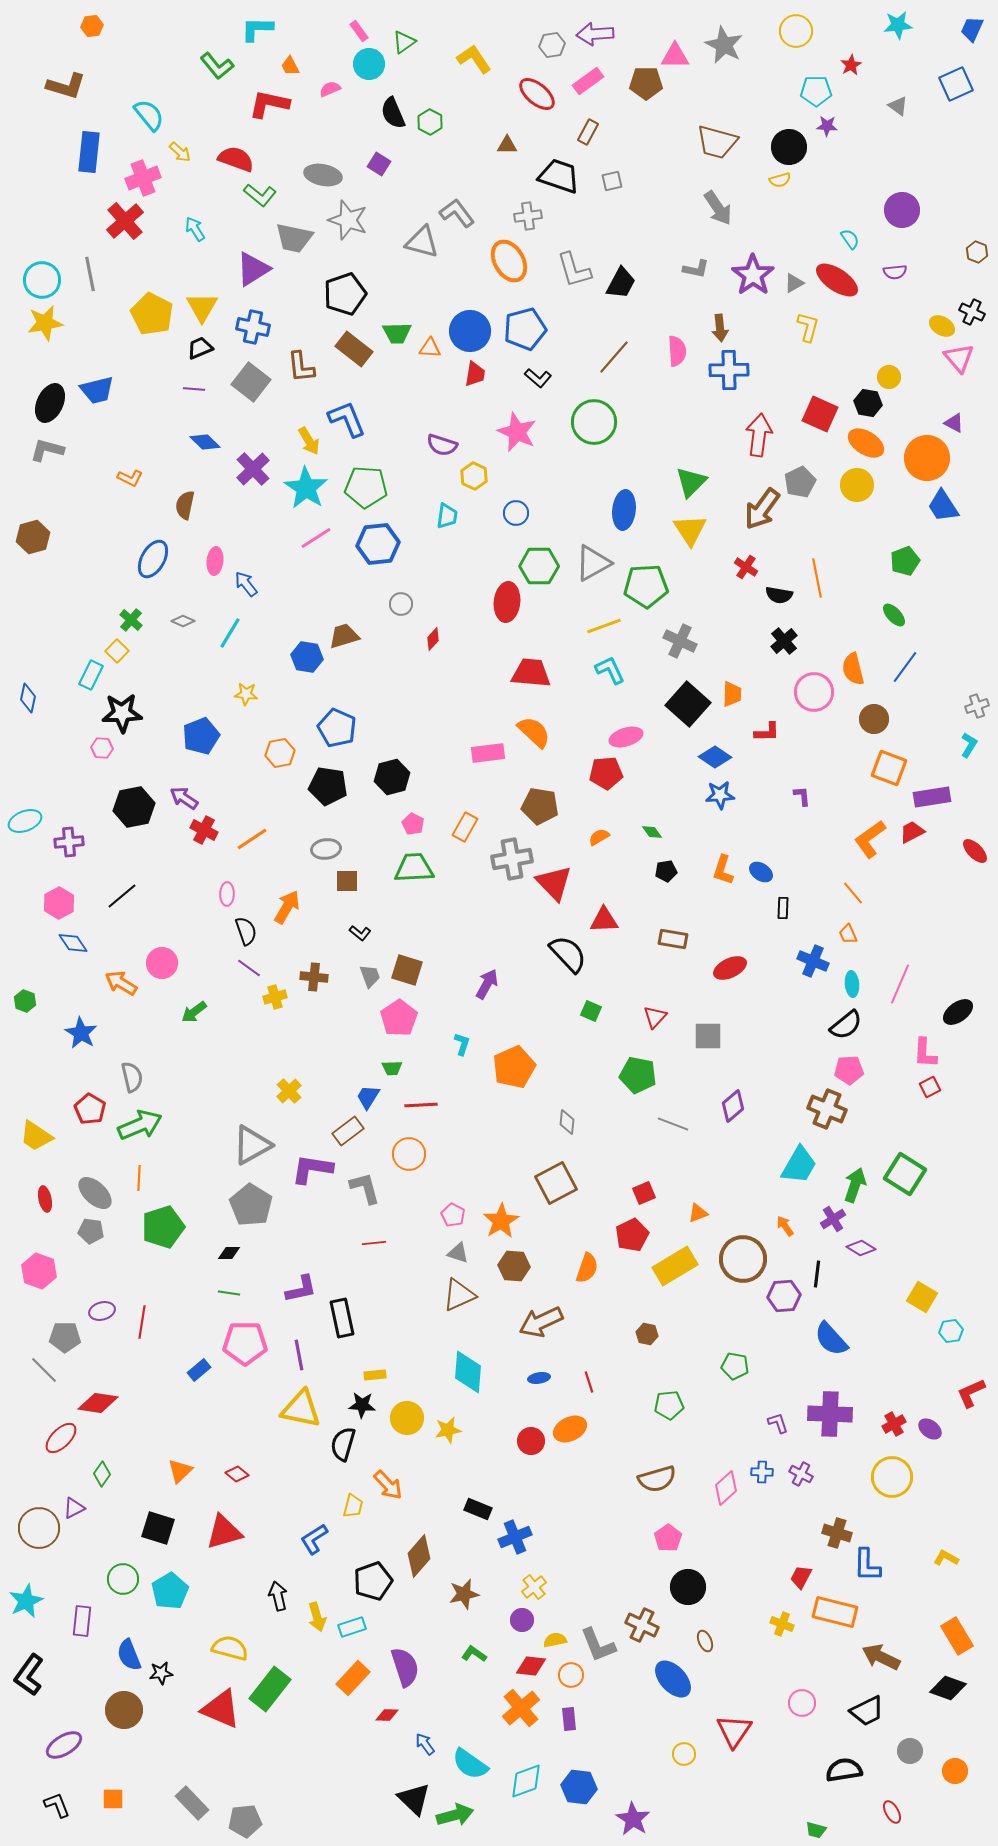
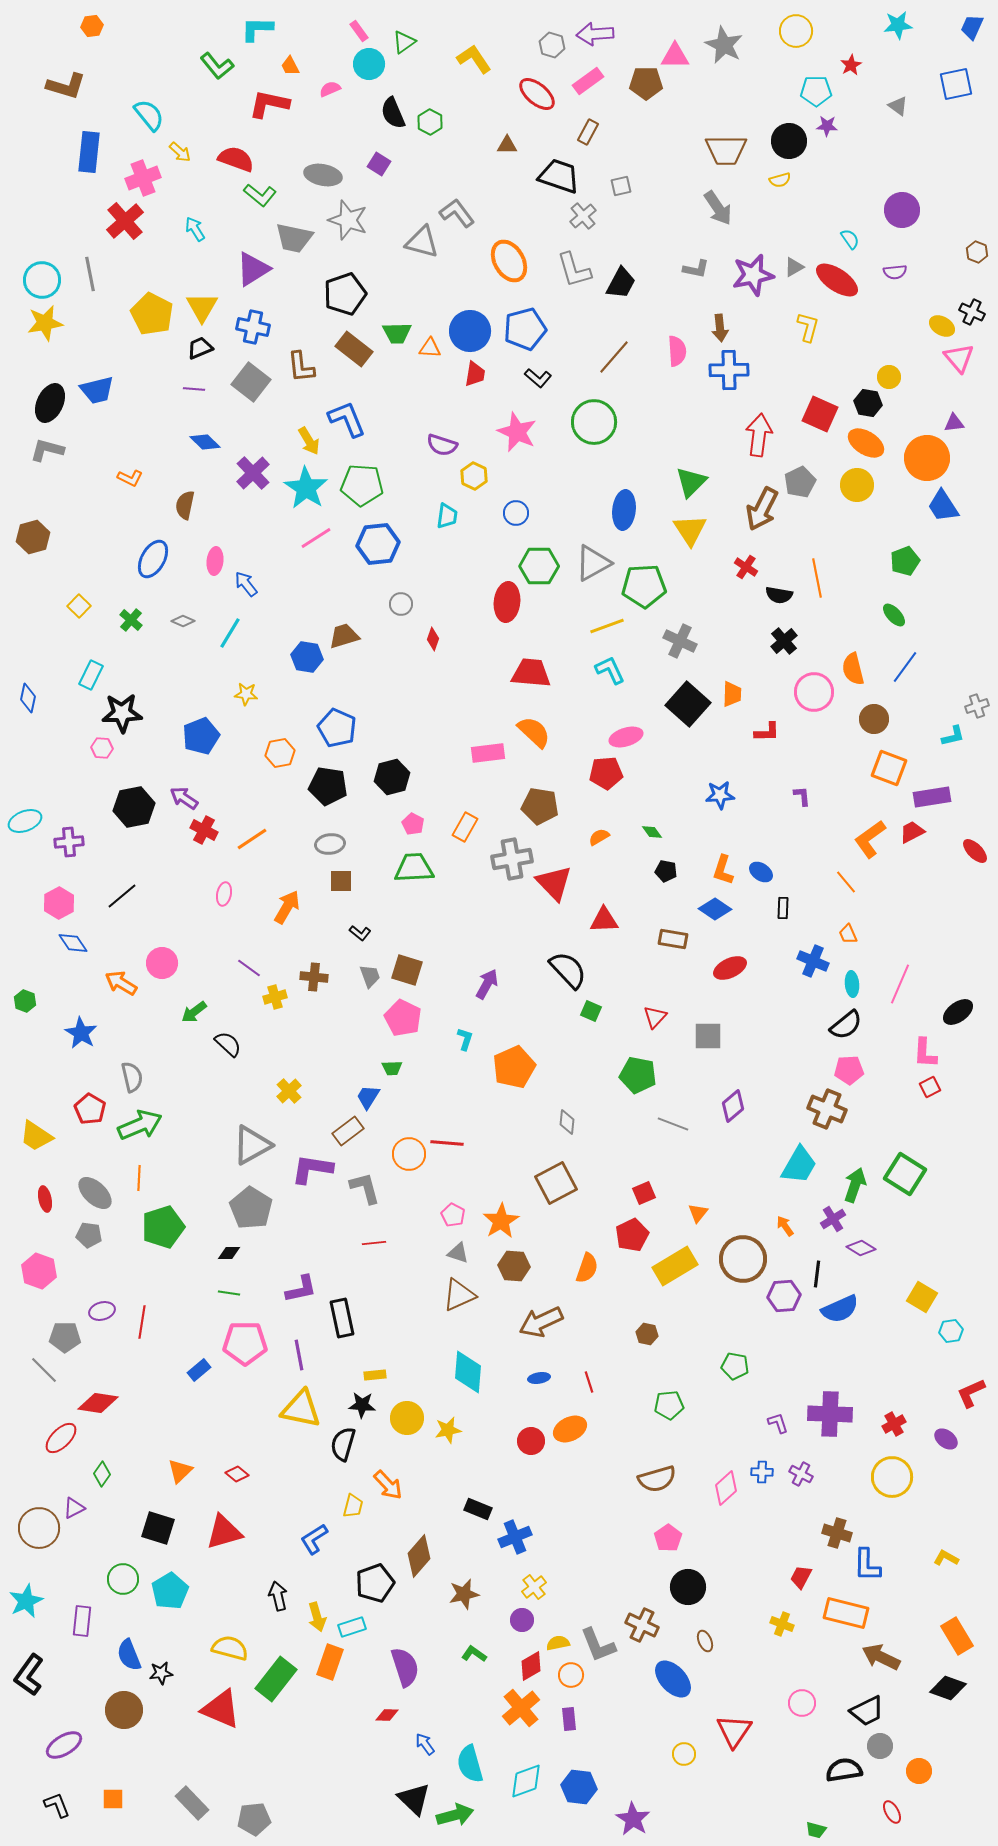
blue trapezoid at (972, 29): moved 2 px up
gray hexagon at (552, 45): rotated 25 degrees clockwise
blue square at (956, 84): rotated 12 degrees clockwise
brown trapezoid at (717, 142): moved 9 px right, 8 px down; rotated 15 degrees counterclockwise
black circle at (789, 147): moved 6 px up
gray square at (612, 181): moved 9 px right, 5 px down
gray cross at (528, 216): moved 55 px right; rotated 32 degrees counterclockwise
purple star at (753, 275): rotated 24 degrees clockwise
gray triangle at (794, 283): moved 16 px up
purple triangle at (954, 423): rotated 35 degrees counterclockwise
purple cross at (253, 469): moved 4 px down
green pentagon at (366, 487): moved 4 px left, 2 px up
brown arrow at (762, 509): rotated 9 degrees counterclockwise
green pentagon at (646, 586): moved 2 px left
yellow line at (604, 626): moved 3 px right
red diamond at (433, 639): rotated 25 degrees counterclockwise
yellow square at (117, 651): moved 38 px left, 45 px up
cyan L-shape at (969, 745): moved 16 px left, 9 px up; rotated 45 degrees clockwise
blue diamond at (715, 757): moved 152 px down
gray ellipse at (326, 849): moved 4 px right, 5 px up
black pentagon at (666, 871): rotated 20 degrees clockwise
brown square at (347, 881): moved 6 px left
orange line at (853, 893): moved 7 px left, 11 px up
pink ellipse at (227, 894): moved 3 px left; rotated 10 degrees clockwise
black semicircle at (246, 931): moved 18 px left, 113 px down; rotated 28 degrees counterclockwise
black semicircle at (568, 954): moved 16 px down
pink pentagon at (399, 1018): moved 4 px right; rotated 12 degrees counterclockwise
cyan L-shape at (462, 1044): moved 3 px right, 5 px up
red line at (421, 1105): moved 26 px right, 38 px down; rotated 8 degrees clockwise
gray pentagon at (251, 1205): moved 3 px down
orange triangle at (698, 1213): rotated 30 degrees counterclockwise
gray pentagon at (91, 1231): moved 2 px left, 4 px down
blue semicircle at (831, 1339): moved 9 px right, 30 px up; rotated 72 degrees counterclockwise
purple ellipse at (930, 1429): moved 16 px right, 10 px down
black pentagon at (373, 1581): moved 2 px right, 2 px down
orange rectangle at (835, 1612): moved 11 px right, 1 px down
yellow semicircle at (555, 1640): moved 3 px right, 3 px down
red diamond at (531, 1666): rotated 36 degrees counterclockwise
orange rectangle at (353, 1678): moved 23 px left, 16 px up; rotated 24 degrees counterclockwise
green rectangle at (270, 1689): moved 6 px right, 10 px up
gray circle at (910, 1751): moved 30 px left, 5 px up
cyan semicircle at (470, 1764): rotated 39 degrees clockwise
orange circle at (955, 1771): moved 36 px left
gray pentagon at (245, 1821): moved 9 px right, 2 px up
